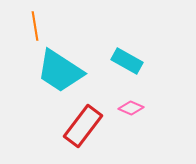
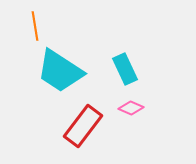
cyan rectangle: moved 2 px left, 8 px down; rotated 36 degrees clockwise
